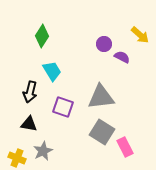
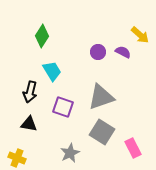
purple circle: moved 6 px left, 8 px down
purple semicircle: moved 1 px right, 5 px up
gray triangle: rotated 12 degrees counterclockwise
pink rectangle: moved 8 px right, 1 px down
gray star: moved 27 px right, 2 px down
